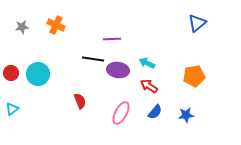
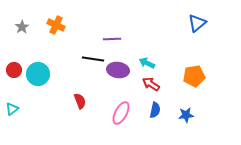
gray star: rotated 24 degrees counterclockwise
red circle: moved 3 px right, 3 px up
red arrow: moved 2 px right, 2 px up
blue semicircle: moved 2 px up; rotated 28 degrees counterclockwise
